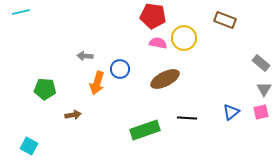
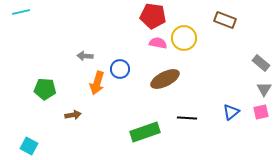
green rectangle: moved 2 px down
